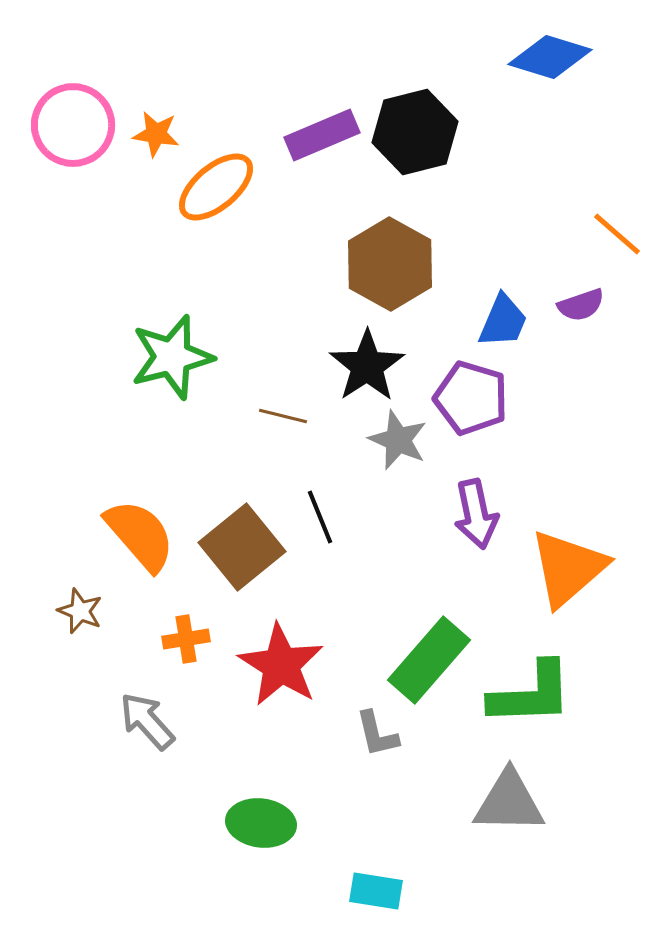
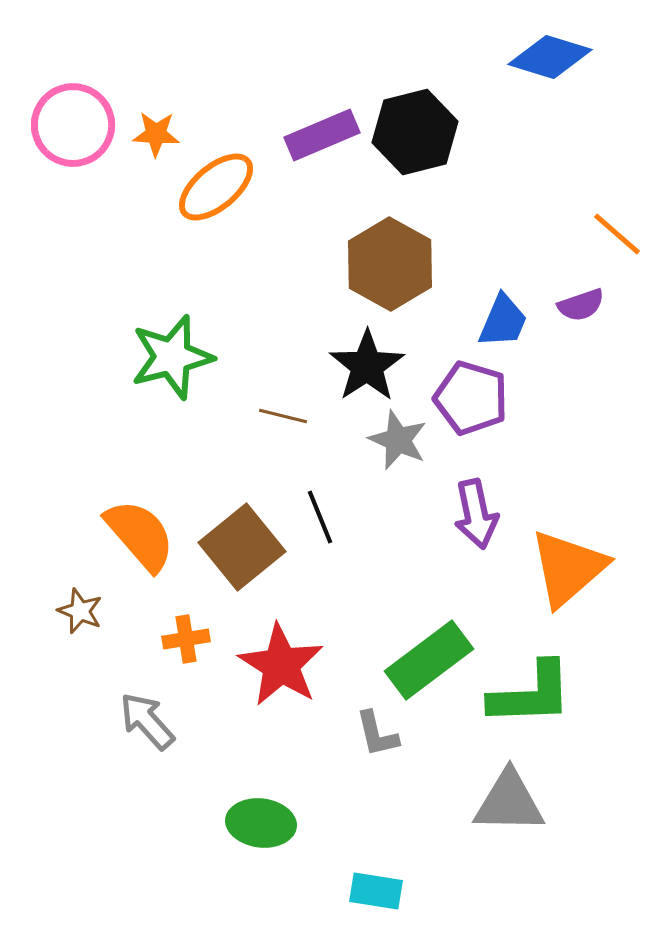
orange star: rotated 6 degrees counterclockwise
green rectangle: rotated 12 degrees clockwise
